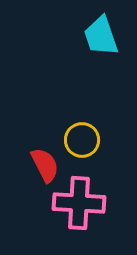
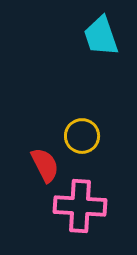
yellow circle: moved 4 px up
pink cross: moved 1 px right, 3 px down
